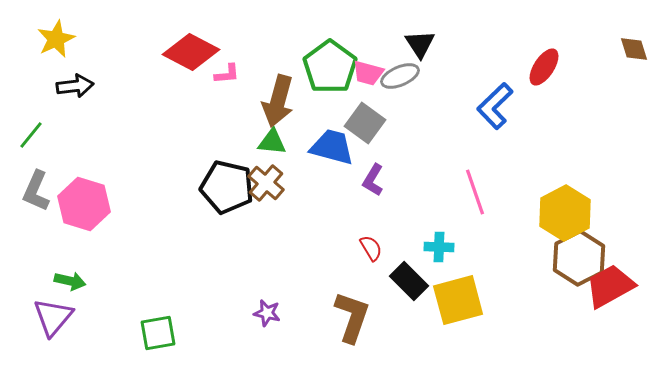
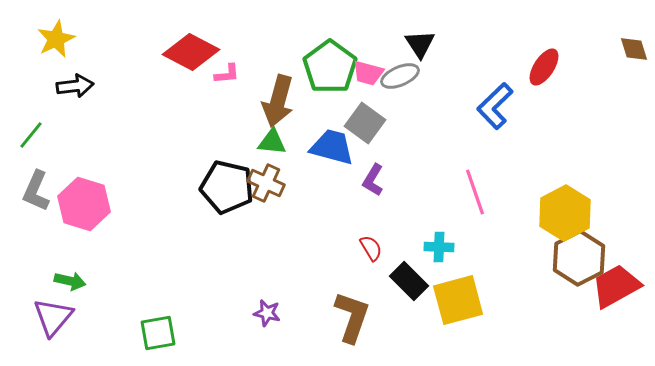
brown cross: rotated 15 degrees counterclockwise
red trapezoid: moved 6 px right
